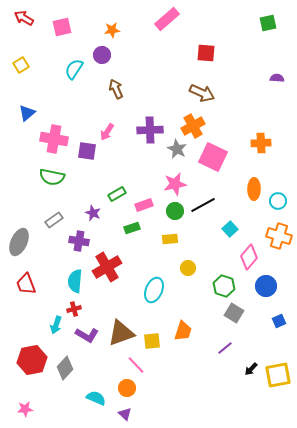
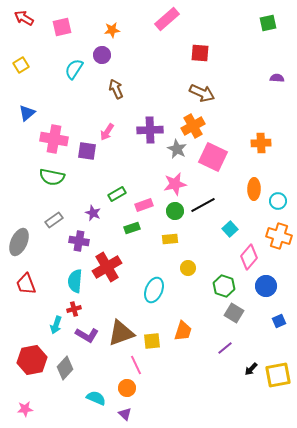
red square at (206, 53): moved 6 px left
pink line at (136, 365): rotated 18 degrees clockwise
